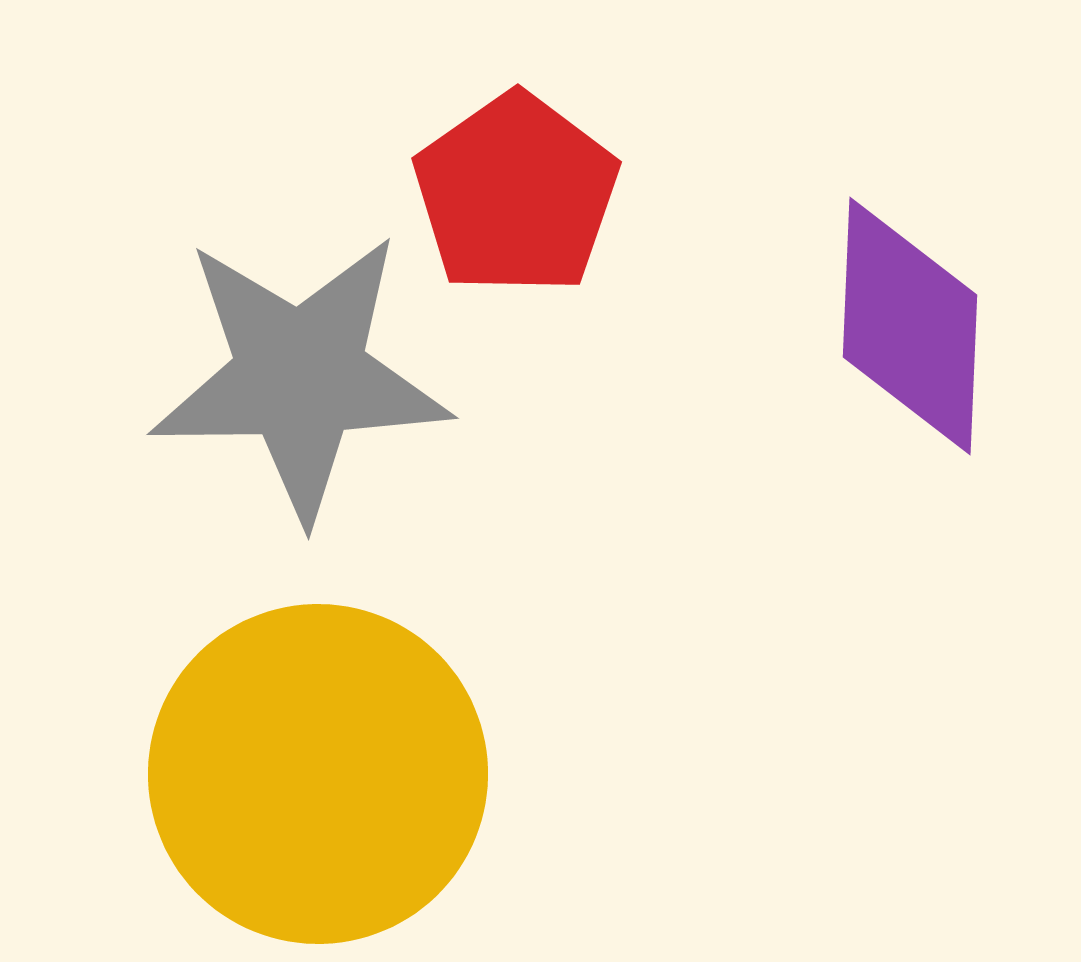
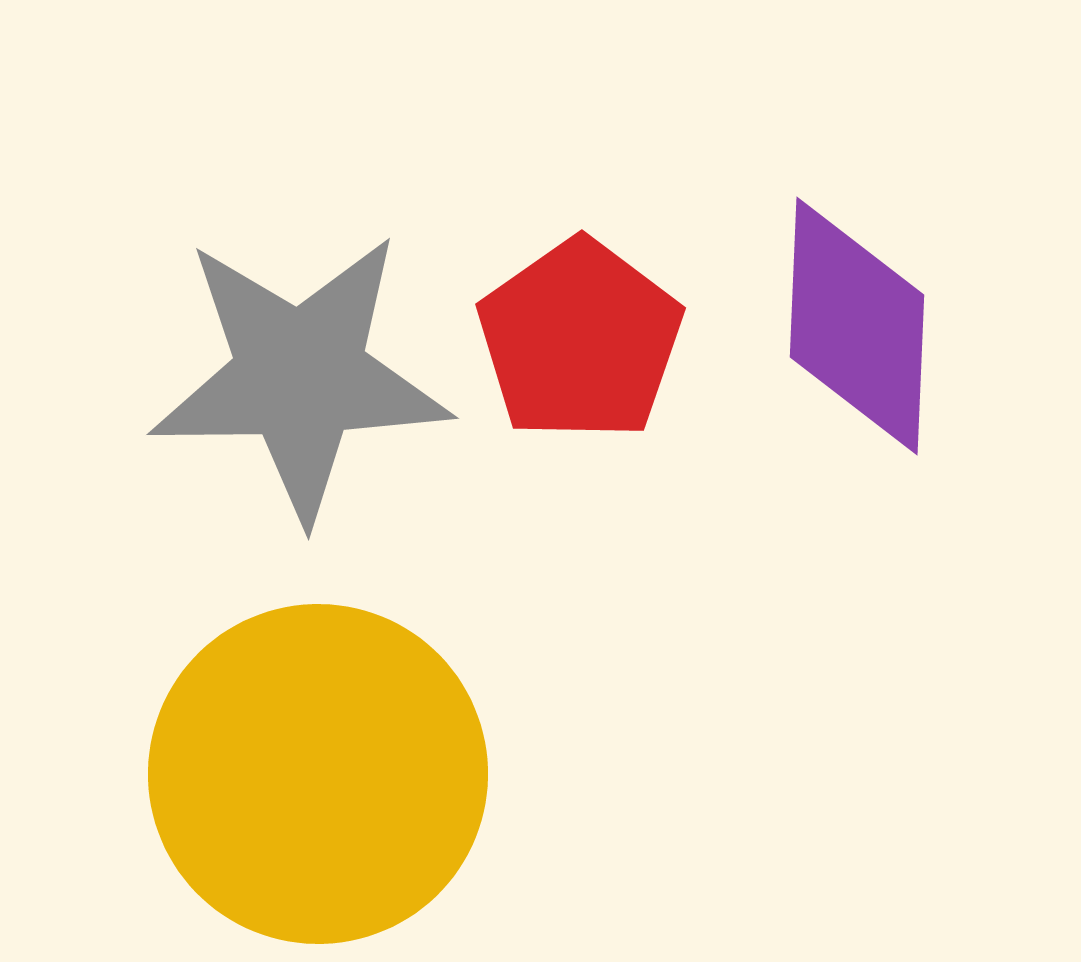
red pentagon: moved 64 px right, 146 px down
purple diamond: moved 53 px left
